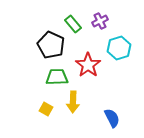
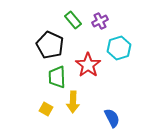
green rectangle: moved 4 px up
black pentagon: moved 1 px left
green trapezoid: rotated 90 degrees counterclockwise
